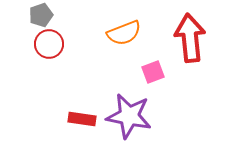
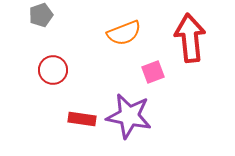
red circle: moved 4 px right, 26 px down
